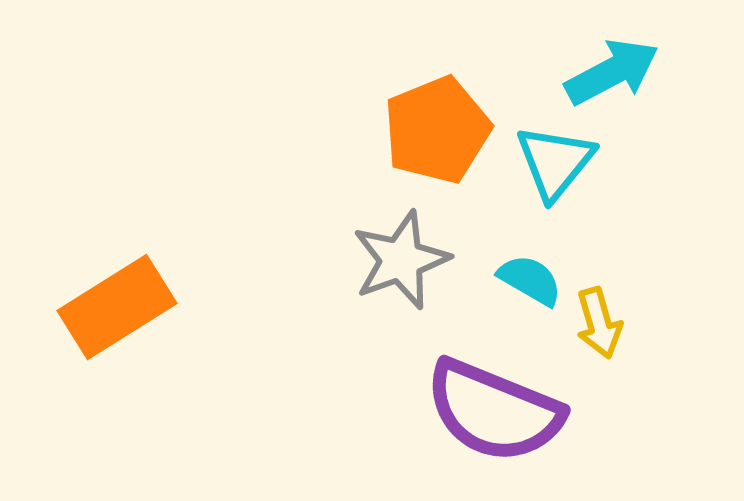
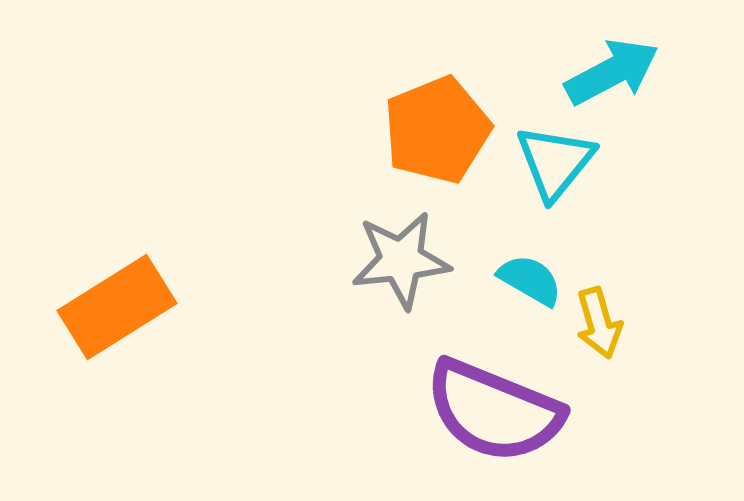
gray star: rotated 14 degrees clockwise
